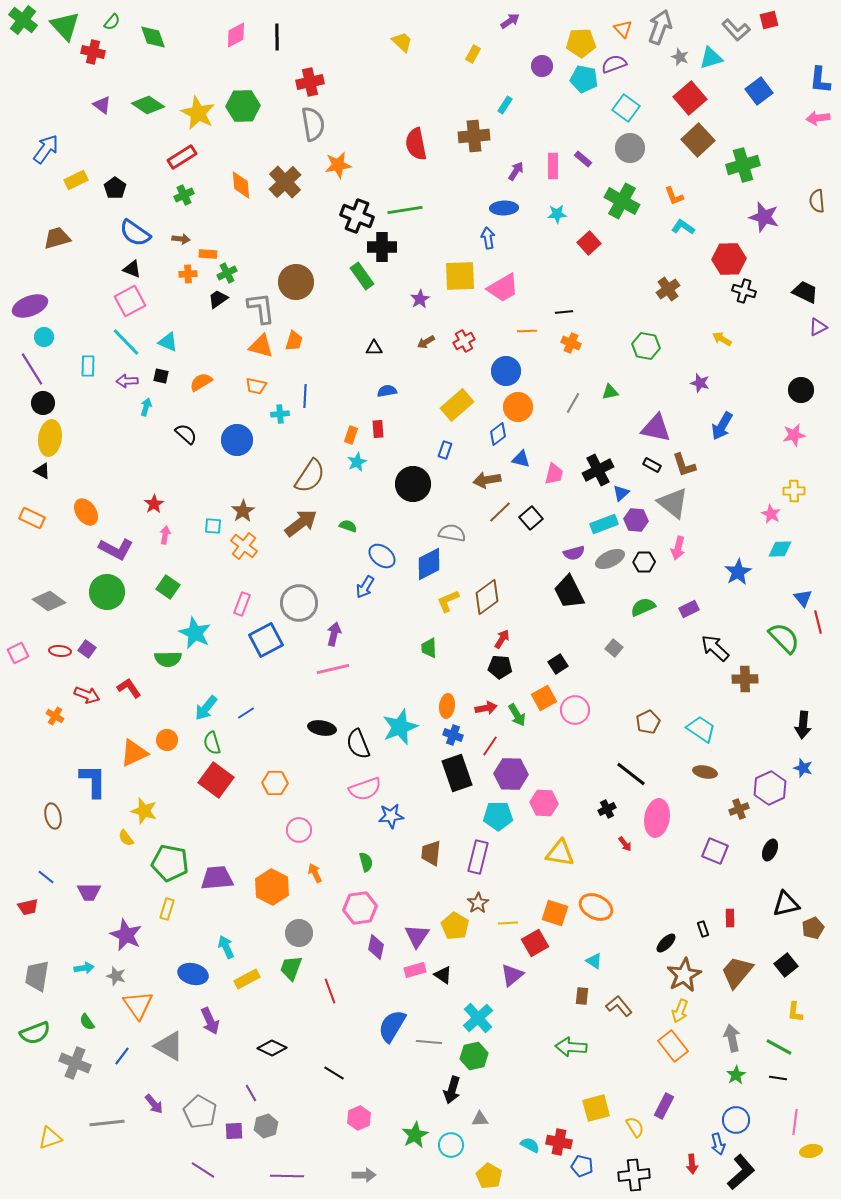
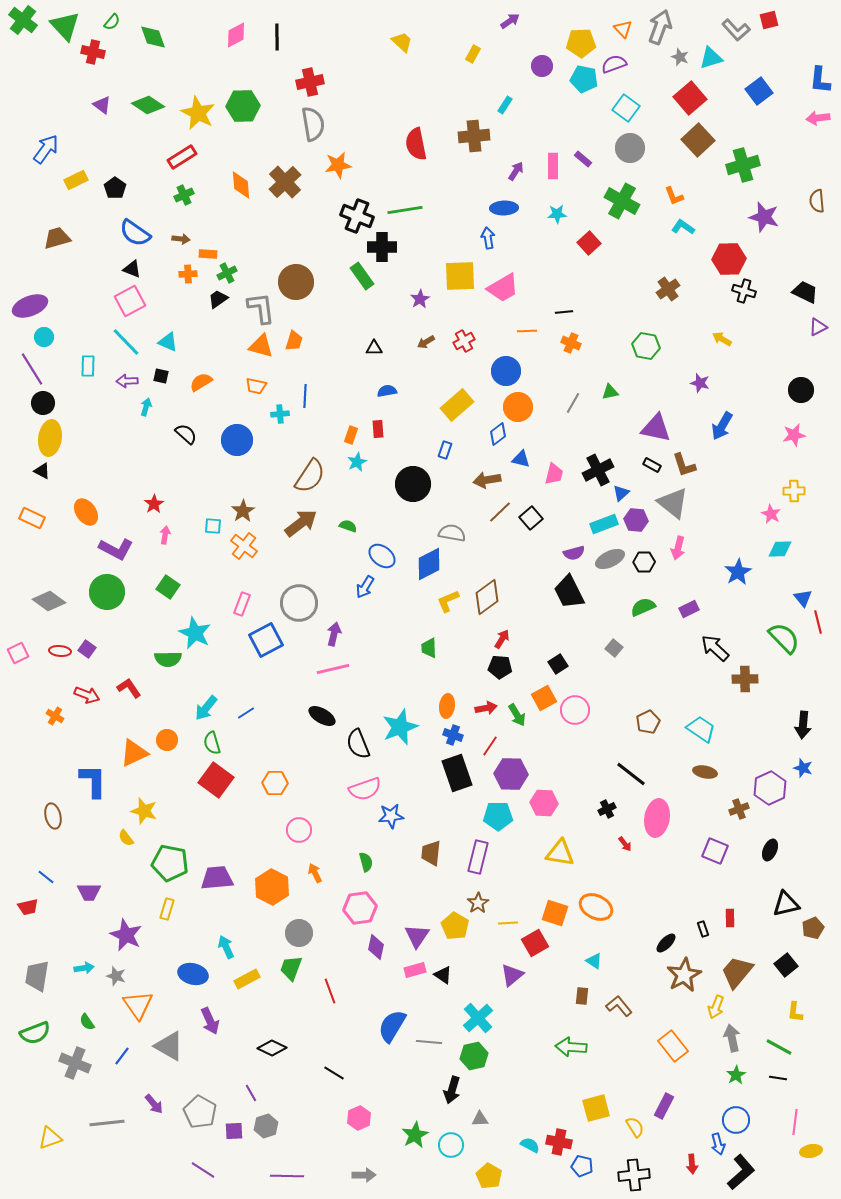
black ellipse at (322, 728): moved 12 px up; rotated 20 degrees clockwise
yellow arrow at (680, 1011): moved 36 px right, 4 px up
